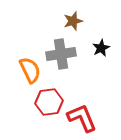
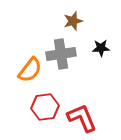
black star: rotated 24 degrees clockwise
orange semicircle: rotated 64 degrees clockwise
red hexagon: moved 4 px left, 5 px down
